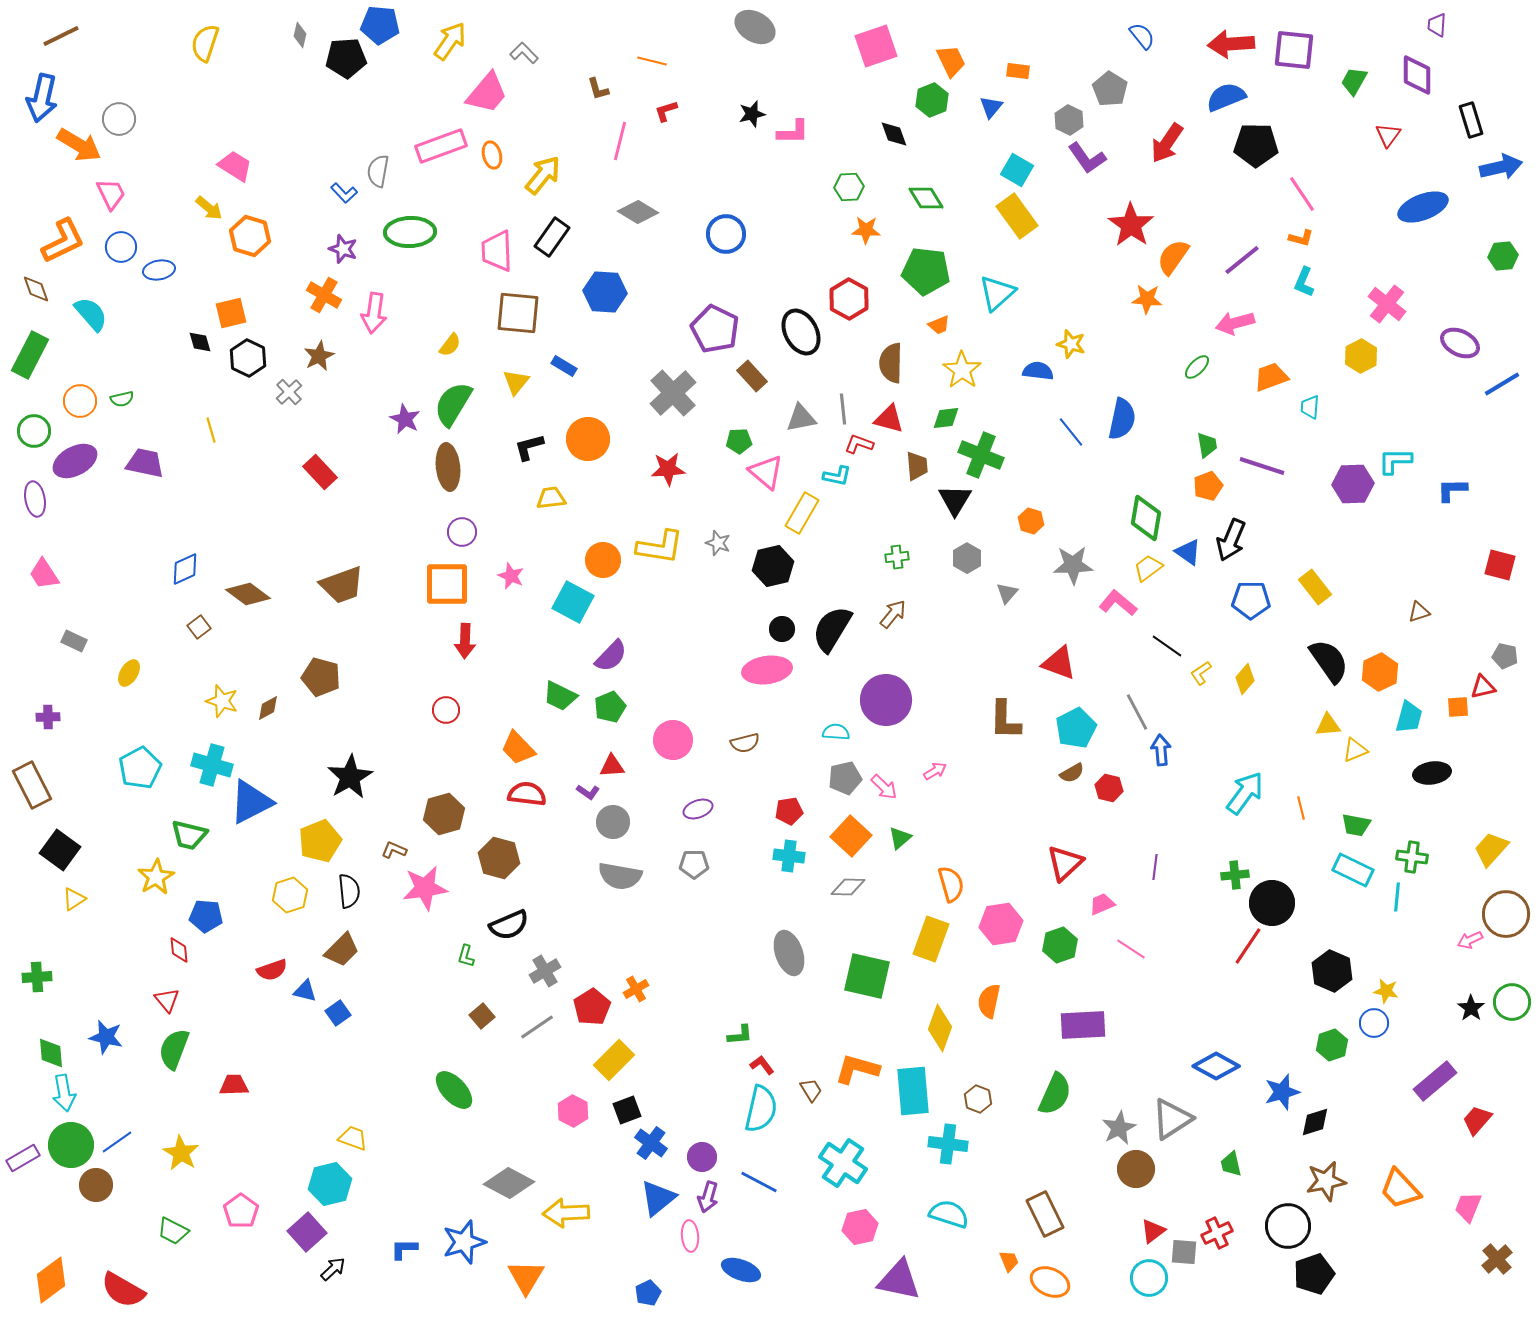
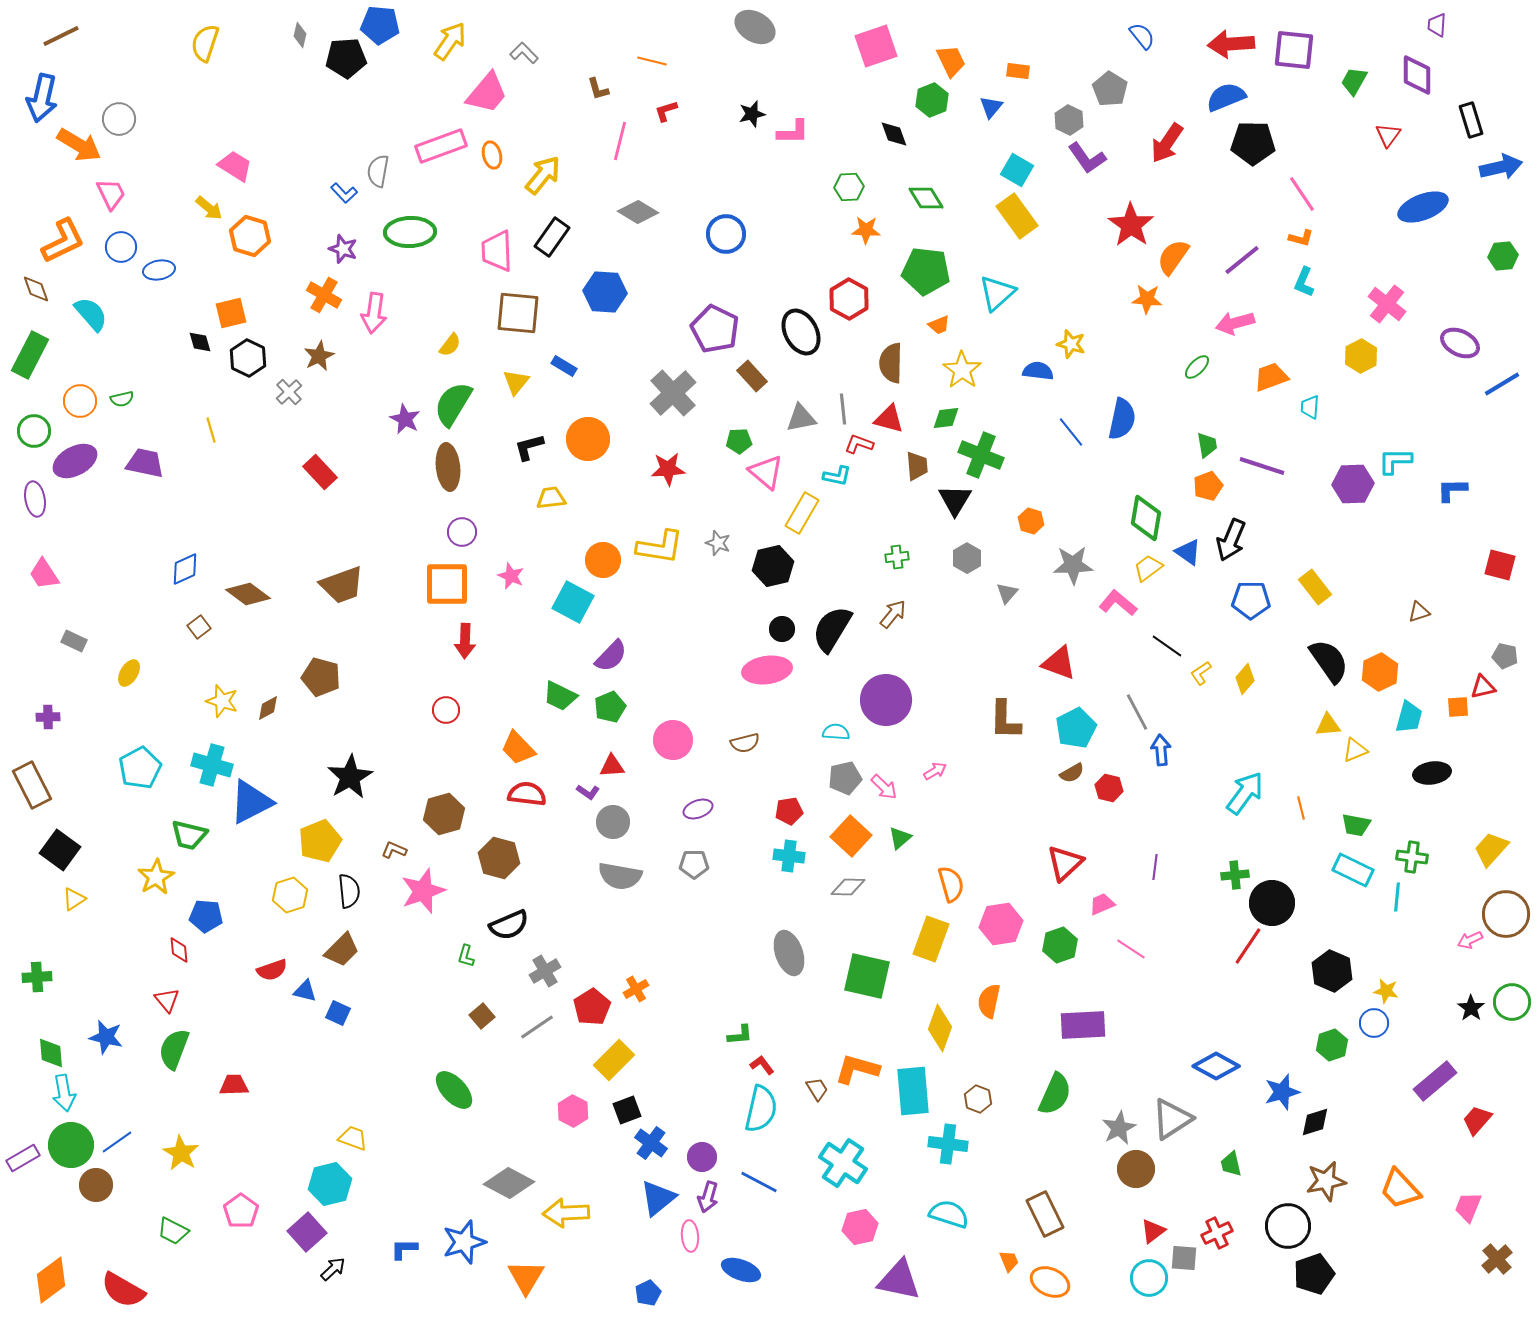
black pentagon at (1256, 145): moved 3 px left, 2 px up
pink star at (425, 888): moved 2 px left, 3 px down; rotated 12 degrees counterclockwise
blue square at (338, 1013): rotated 30 degrees counterclockwise
brown trapezoid at (811, 1090): moved 6 px right, 1 px up
gray square at (1184, 1252): moved 6 px down
